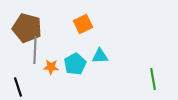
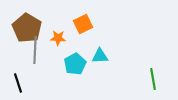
brown pentagon: rotated 16 degrees clockwise
orange star: moved 7 px right, 29 px up
black line: moved 4 px up
